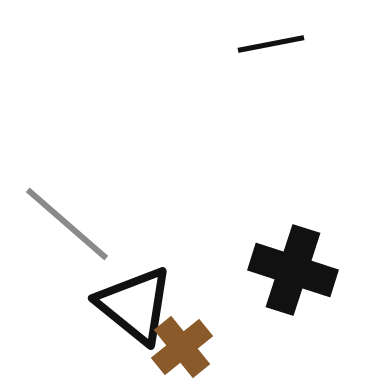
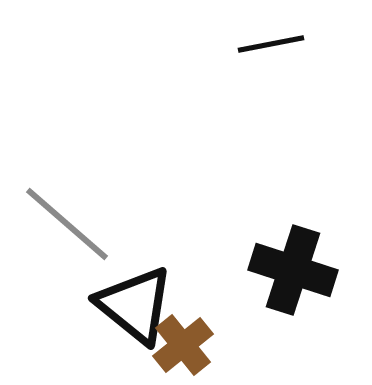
brown cross: moved 1 px right, 2 px up
